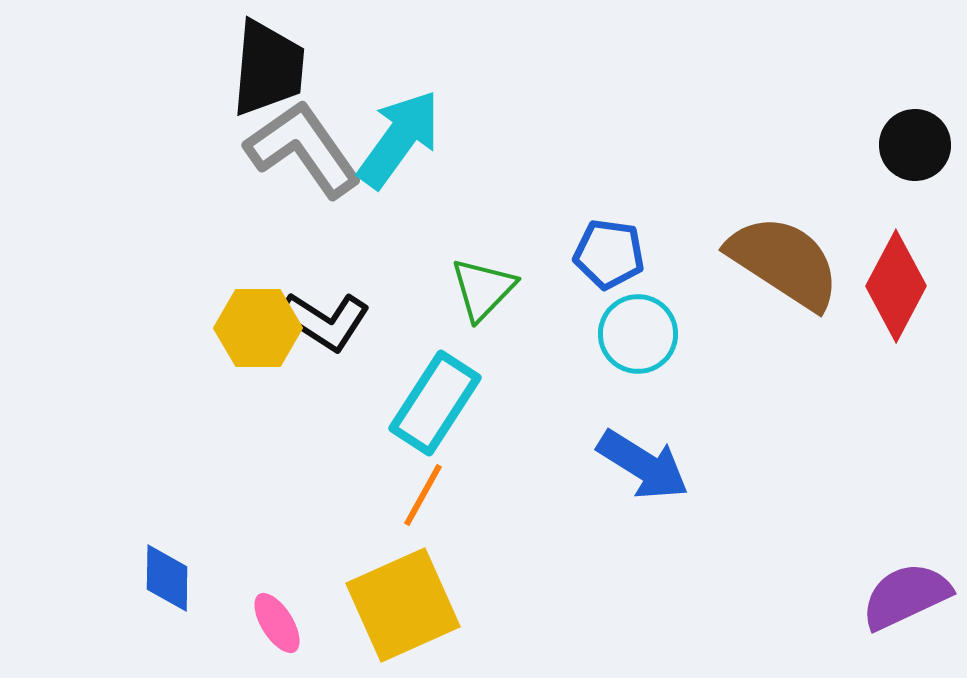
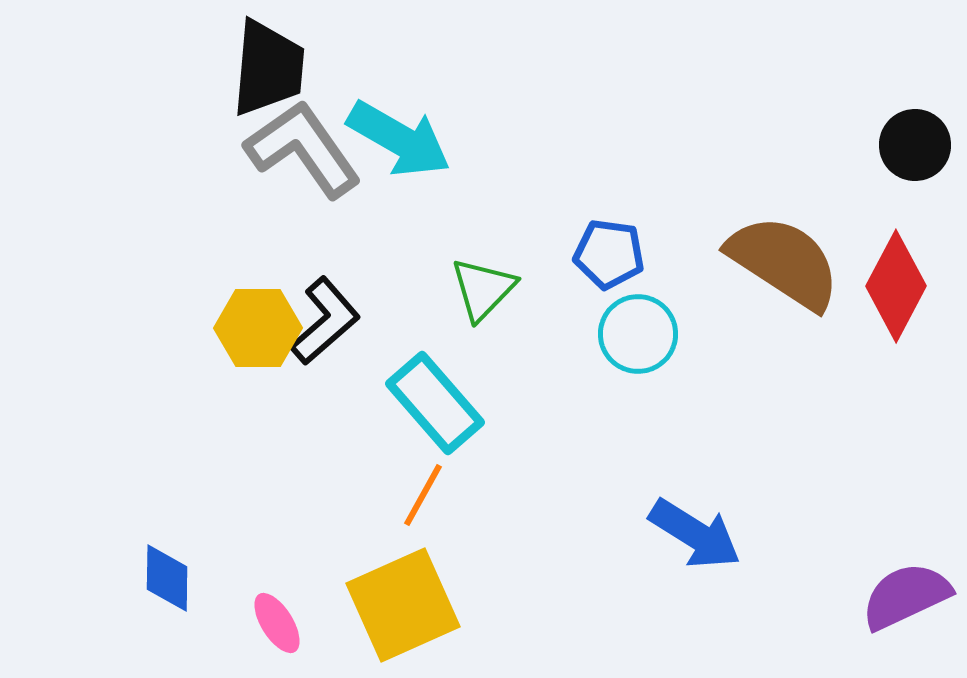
cyan arrow: rotated 84 degrees clockwise
black L-shape: rotated 74 degrees counterclockwise
cyan rectangle: rotated 74 degrees counterclockwise
blue arrow: moved 52 px right, 69 px down
